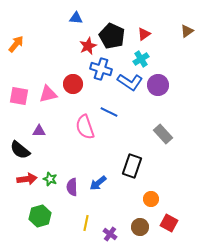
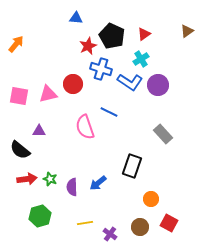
yellow line: moved 1 px left; rotated 70 degrees clockwise
